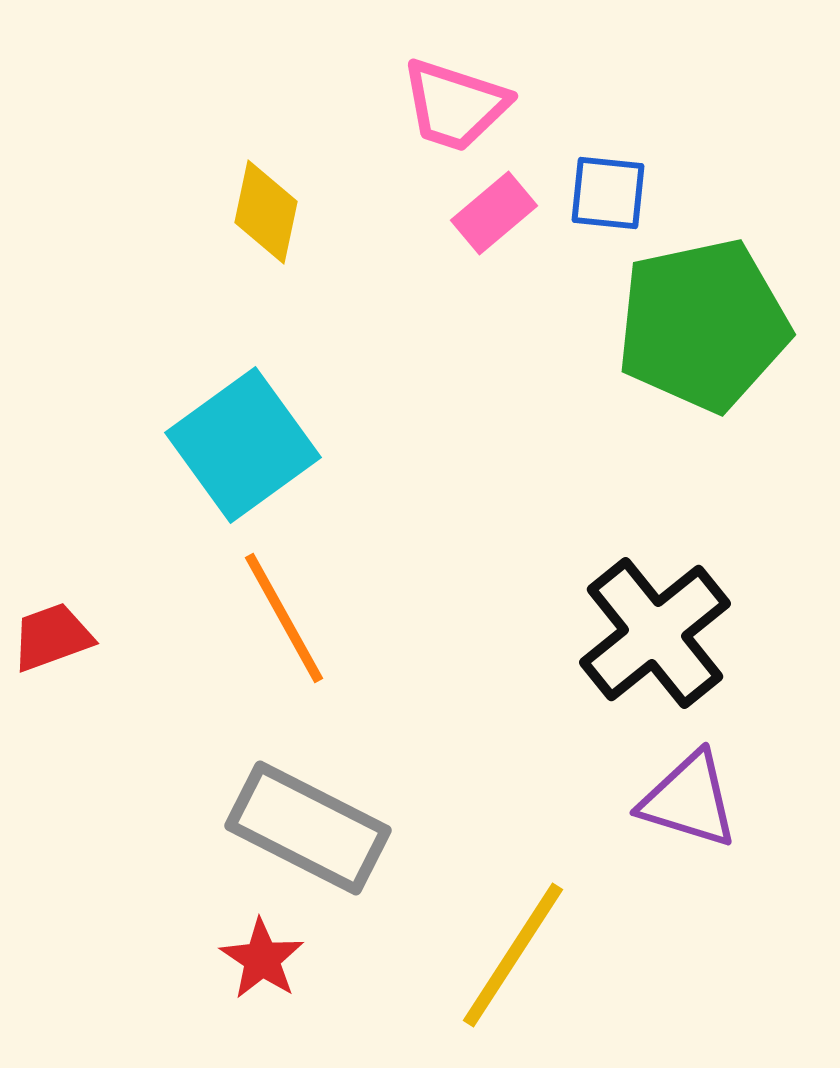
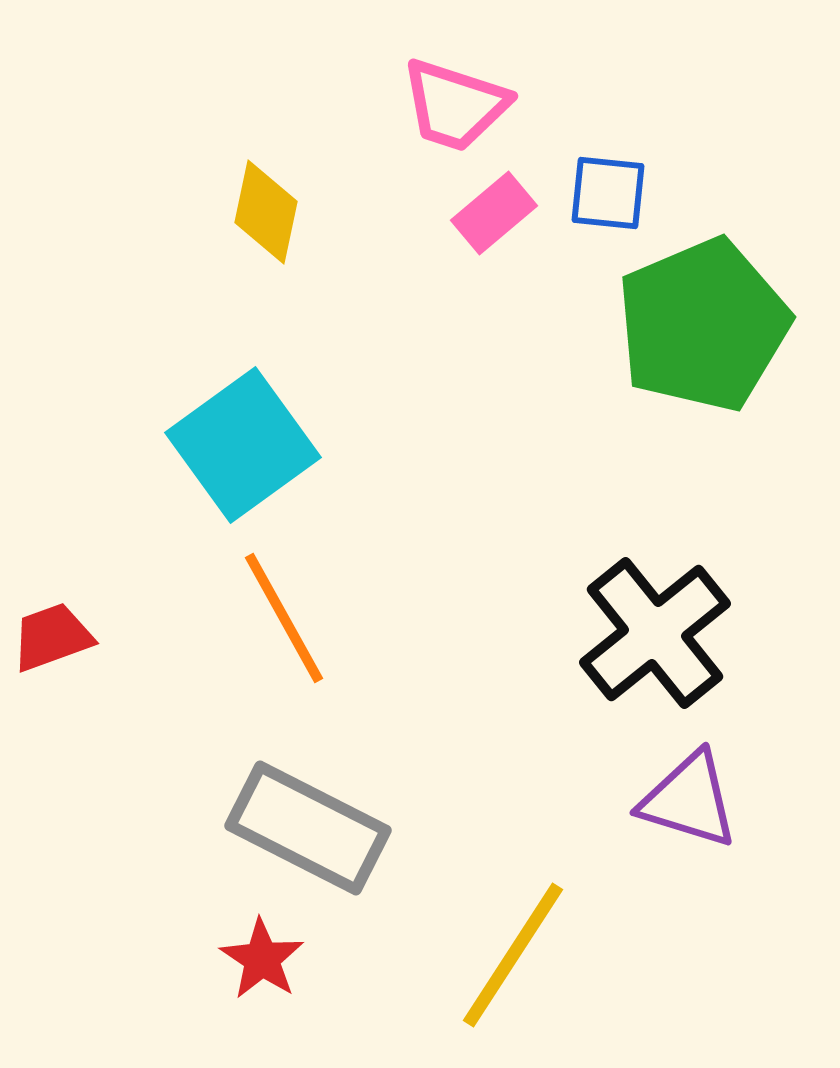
green pentagon: rotated 11 degrees counterclockwise
